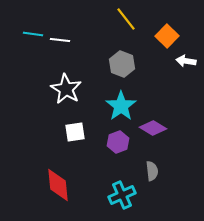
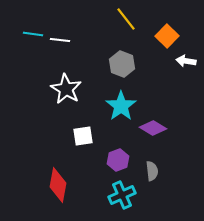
white square: moved 8 px right, 4 px down
purple hexagon: moved 18 px down
red diamond: rotated 16 degrees clockwise
